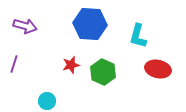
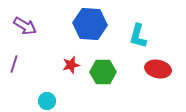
purple arrow: rotated 15 degrees clockwise
green hexagon: rotated 25 degrees counterclockwise
